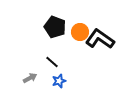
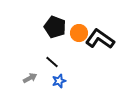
orange circle: moved 1 px left, 1 px down
